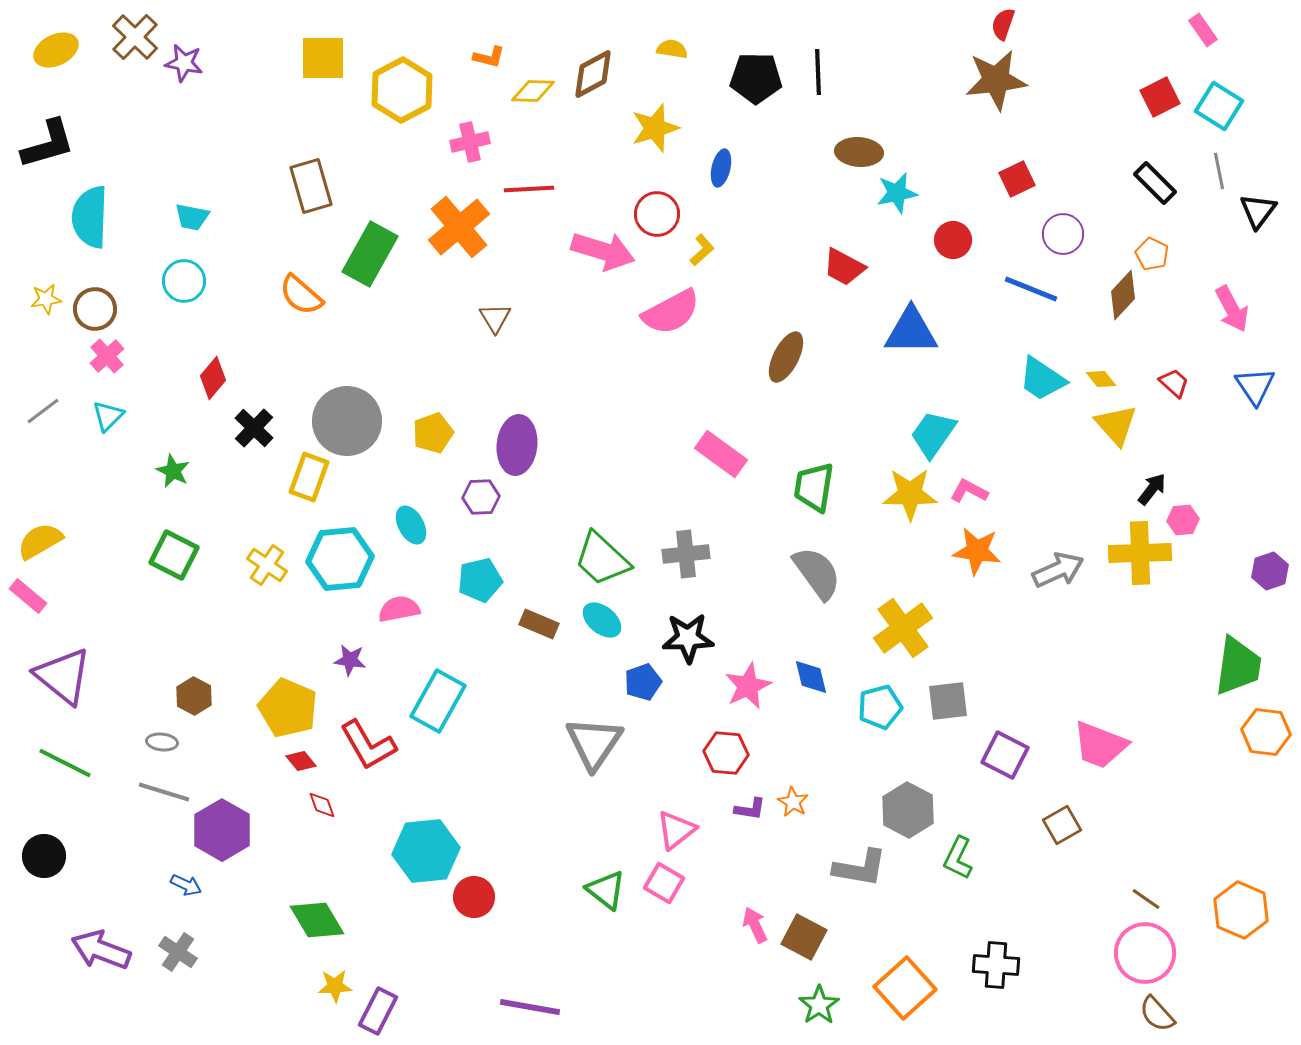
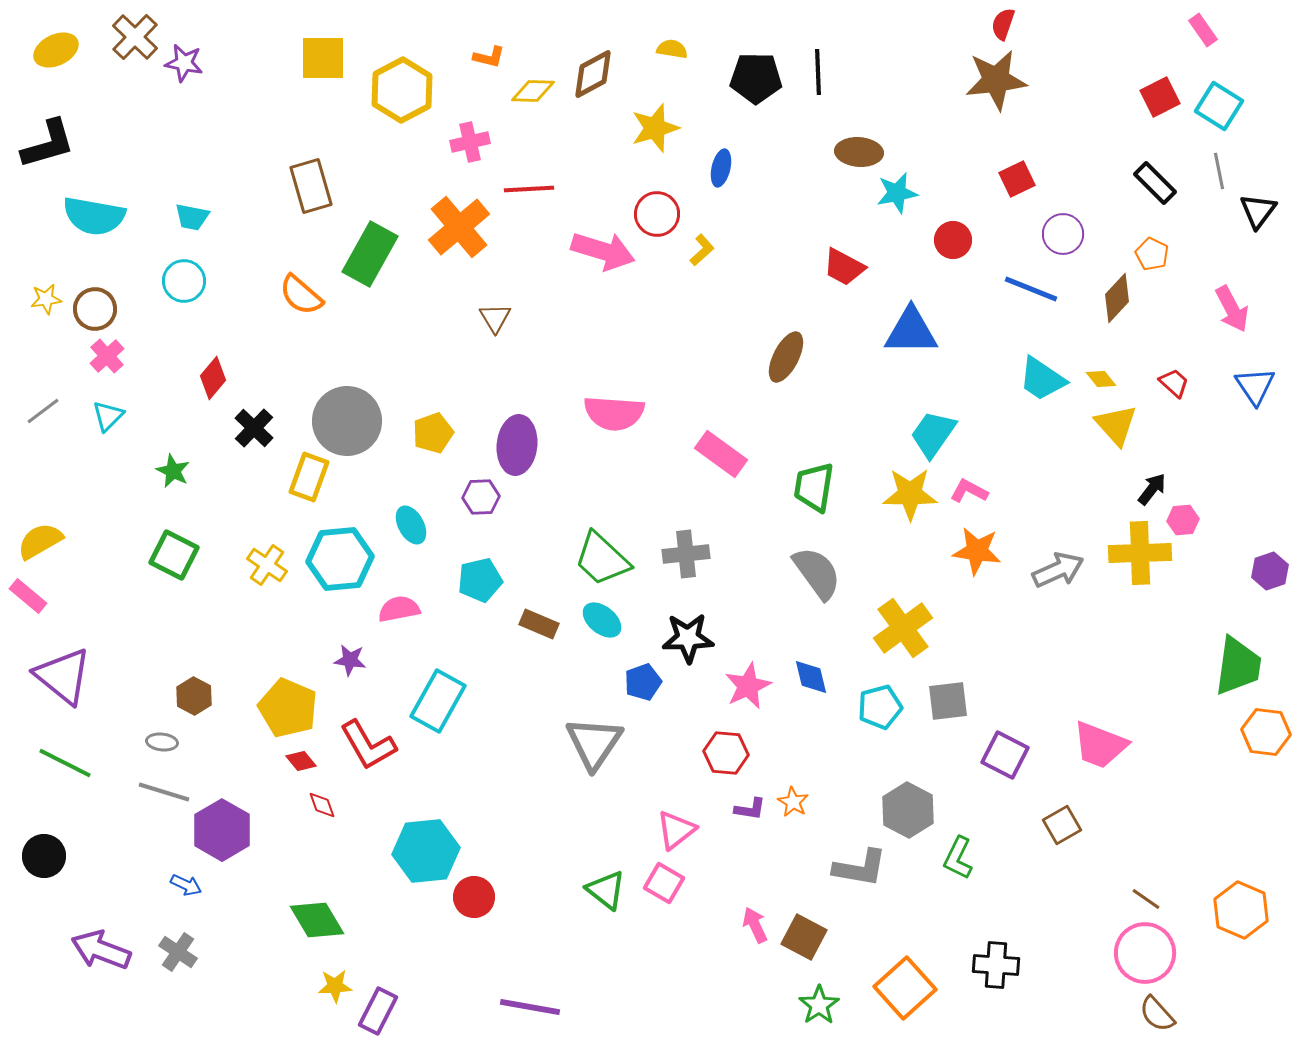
cyan semicircle at (90, 217): moved 4 px right, 1 px up; rotated 82 degrees counterclockwise
brown diamond at (1123, 295): moved 6 px left, 3 px down
pink semicircle at (671, 312): moved 57 px left, 101 px down; rotated 32 degrees clockwise
